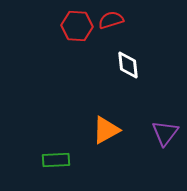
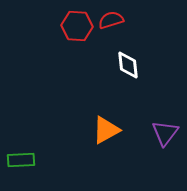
green rectangle: moved 35 px left
